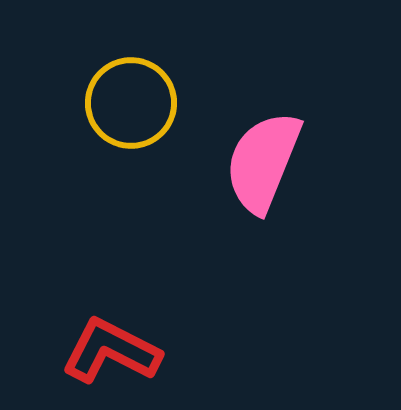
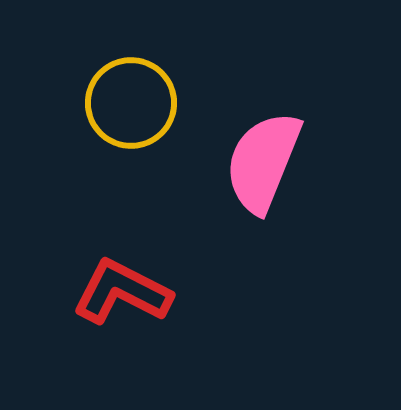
red L-shape: moved 11 px right, 59 px up
